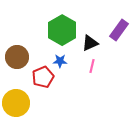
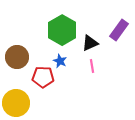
blue star: rotated 24 degrees clockwise
pink line: rotated 24 degrees counterclockwise
red pentagon: rotated 25 degrees clockwise
